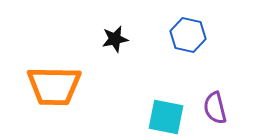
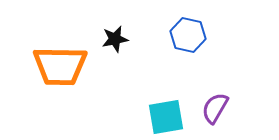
orange trapezoid: moved 6 px right, 20 px up
purple semicircle: rotated 44 degrees clockwise
cyan square: rotated 21 degrees counterclockwise
